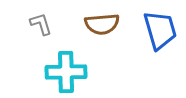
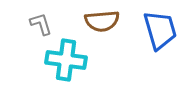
brown semicircle: moved 3 px up
cyan cross: moved 12 px up; rotated 9 degrees clockwise
